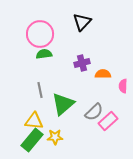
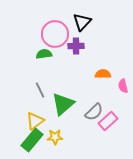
pink circle: moved 15 px right
purple cross: moved 6 px left, 17 px up; rotated 14 degrees clockwise
pink semicircle: rotated 16 degrees counterclockwise
gray line: rotated 14 degrees counterclockwise
yellow triangle: moved 1 px right; rotated 42 degrees counterclockwise
